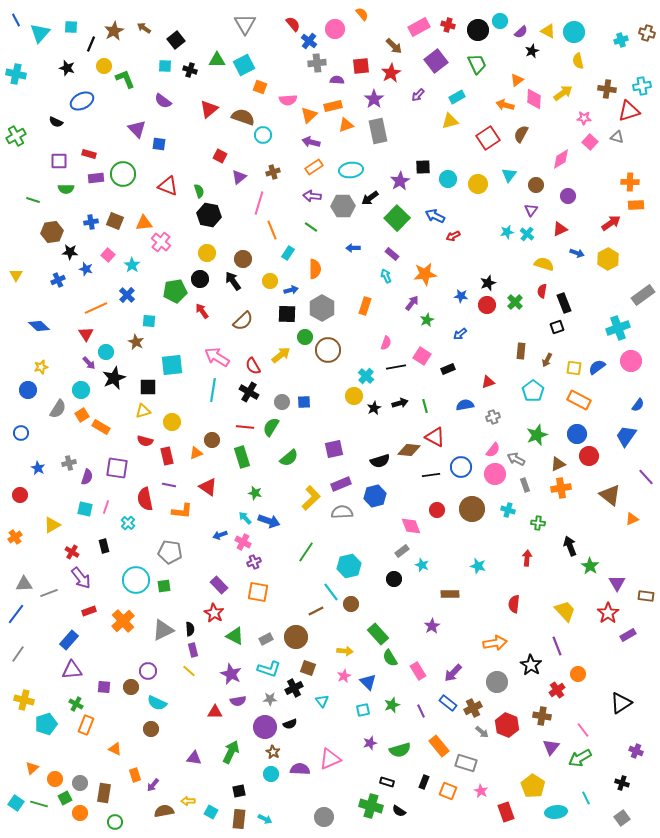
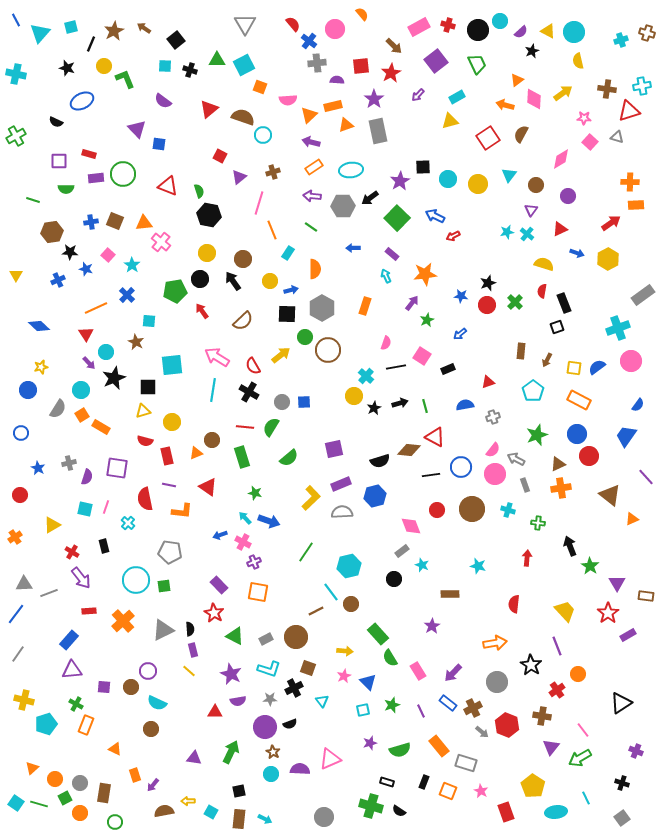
cyan square at (71, 27): rotated 16 degrees counterclockwise
red rectangle at (89, 611): rotated 16 degrees clockwise
